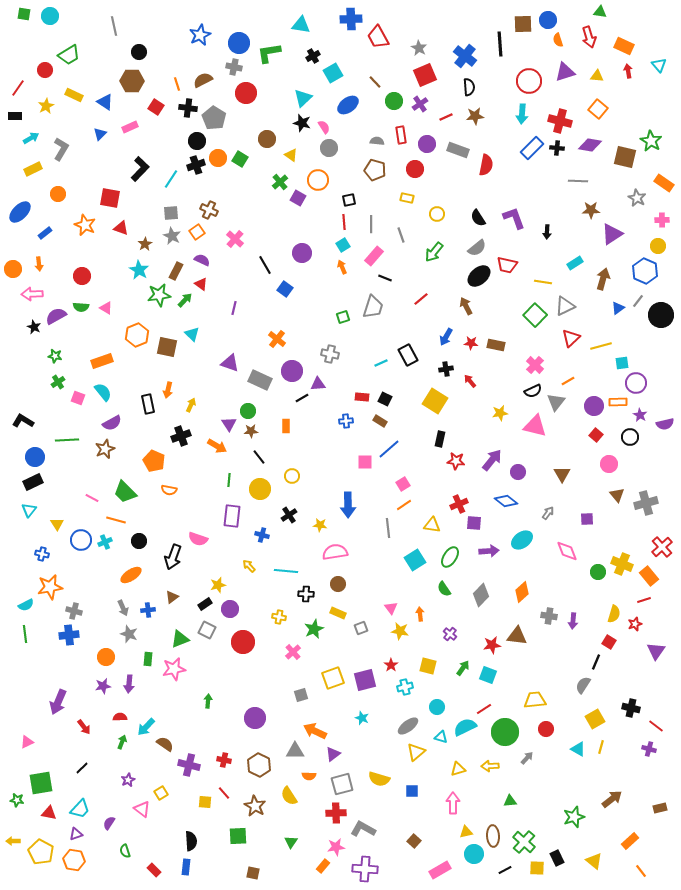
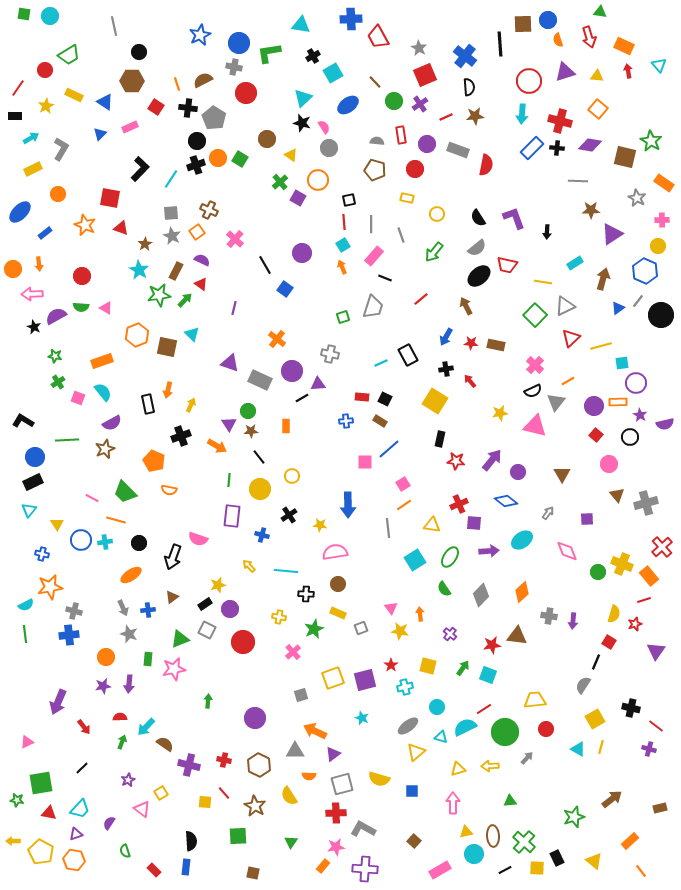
black circle at (139, 541): moved 2 px down
cyan cross at (105, 542): rotated 16 degrees clockwise
